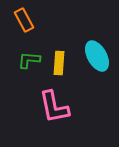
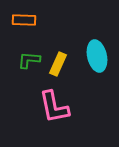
orange rectangle: rotated 60 degrees counterclockwise
cyan ellipse: rotated 16 degrees clockwise
yellow rectangle: moved 1 px left, 1 px down; rotated 20 degrees clockwise
